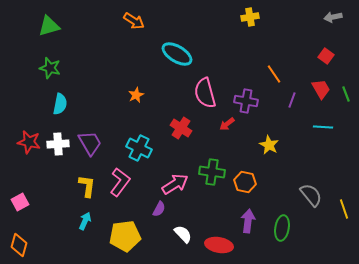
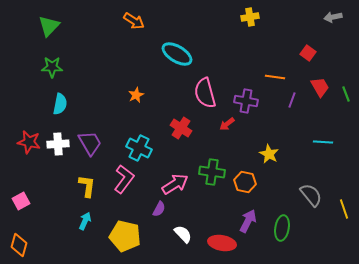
green triangle: rotated 30 degrees counterclockwise
red square: moved 18 px left, 3 px up
green star: moved 2 px right, 1 px up; rotated 15 degrees counterclockwise
orange line: moved 1 px right, 3 px down; rotated 48 degrees counterclockwise
red trapezoid: moved 1 px left, 2 px up
cyan line: moved 15 px down
yellow star: moved 9 px down
pink L-shape: moved 4 px right, 3 px up
pink square: moved 1 px right, 1 px up
purple arrow: rotated 20 degrees clockwise
yellow pentagon: rotated 20 degrees clockwise
red ellipse: moved 3 px right, 2 px up
